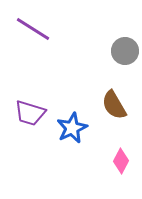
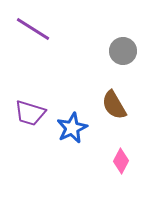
gray circle: moved 2 px left
